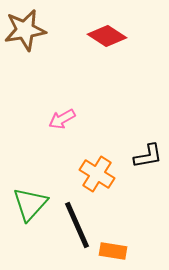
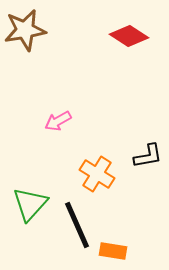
red diamond: moved 22 px right
pink arrow: moved 4 px left, 2 px down
